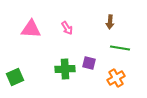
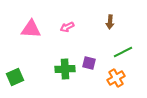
pink arrow: moved 1 px up; rotated 96 degrees clockwise
green line: moved 3 px right, 4 px down; rotated 36 degrees counterclockwise
